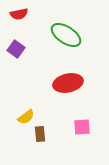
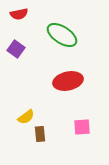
green ellipse: moved 4 px left
red ellipse: moved 2 px up
